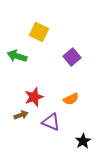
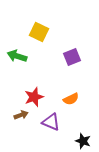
purple square: rotated 18 degrees clockwise
black star: rotated 21 degrees counterclockwise
